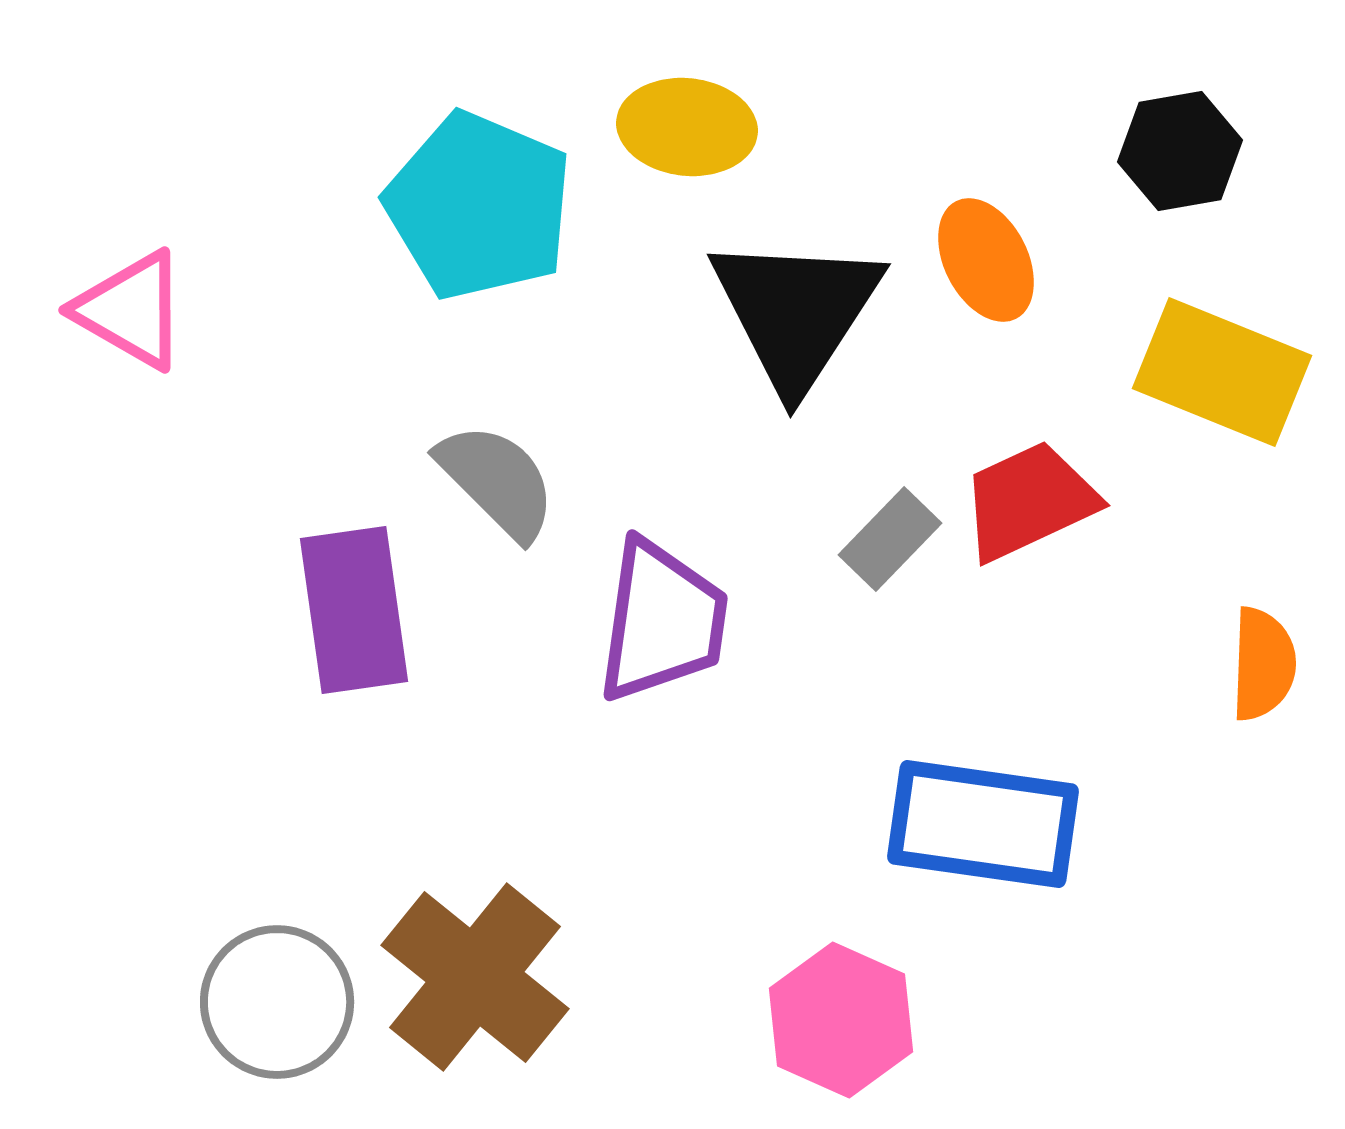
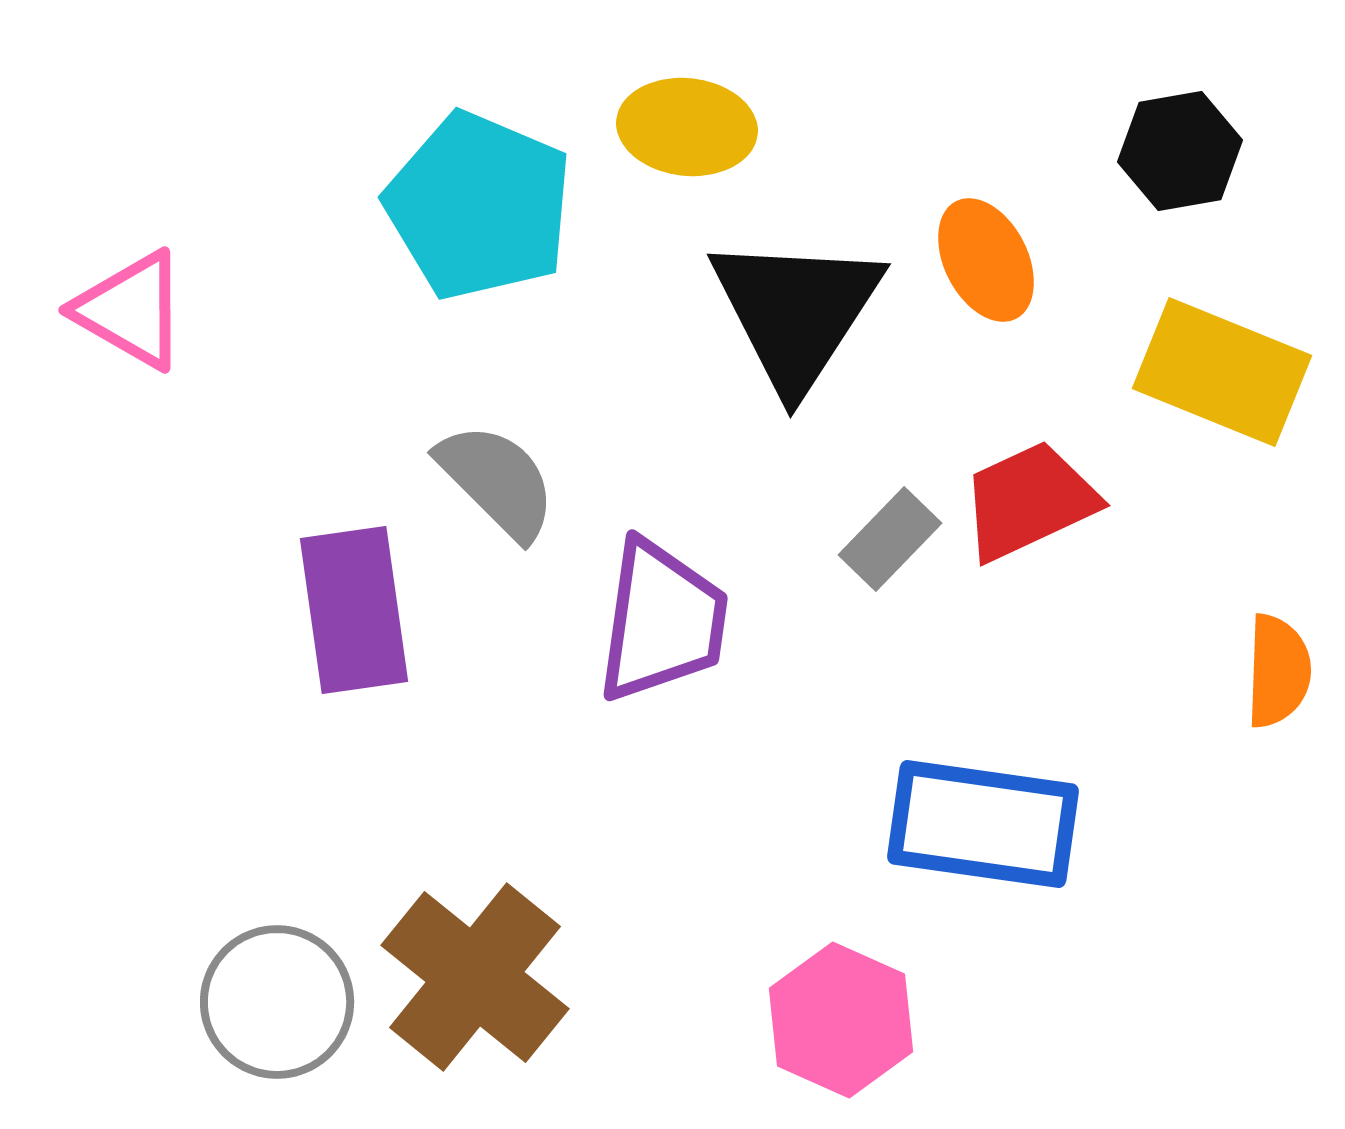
orange semicircle: moved 15 px right, 7 px down
